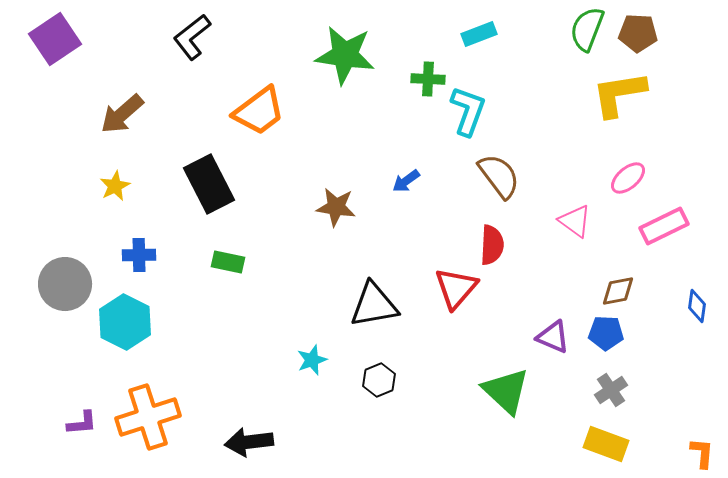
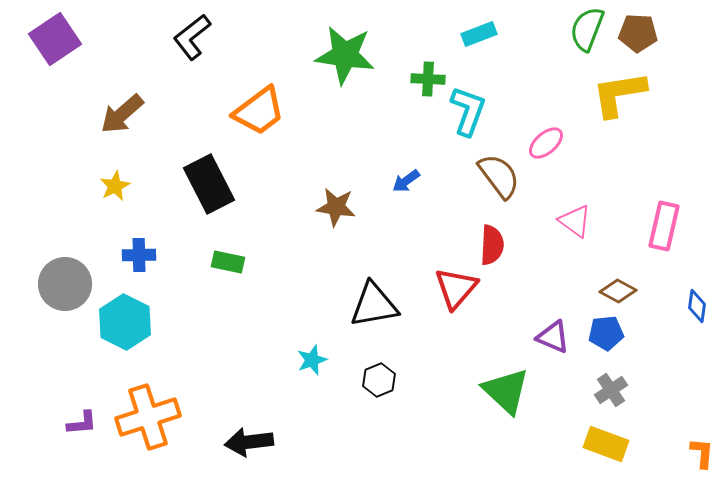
pink ellipse: moved 82 px left, 35 px up
pink rectangle: rotated 51 degrees counterclockwise
brown diamond: rotated 39 degrees clockwise
blue pentagon: rotated 8 degrees counterclockwise
